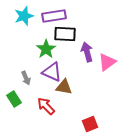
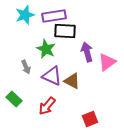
cyan star: moved 1 px right, 1 px up
black rectangle: moved 3 px up
green star: rotated 12 degrees counterclockwise
purple triangle: moved 4 px down
gray arrow: moved 11 px up
brown triangle: moved 8 px right, 6 px up; rotated 18 degrees clockwise
green rectangle: rotated 14 degrees counterclockwise
red arrow: moved 1 px right; rotated 96 degrees counterclockwise
red square: moved 5 px up
